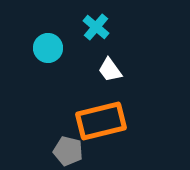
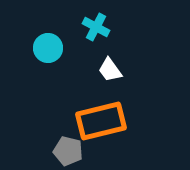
cyan cross: rotated 12 degrees counterclockwise
